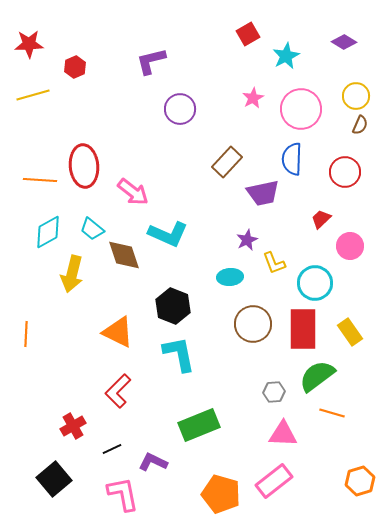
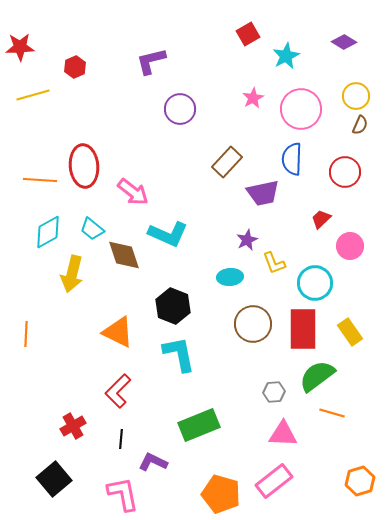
red star at (29, 44): moved 9 px left, 3 px down
black line at (112, 449): moved 9 px right, 10 px up; rotated 60 degrees counterclockwise
